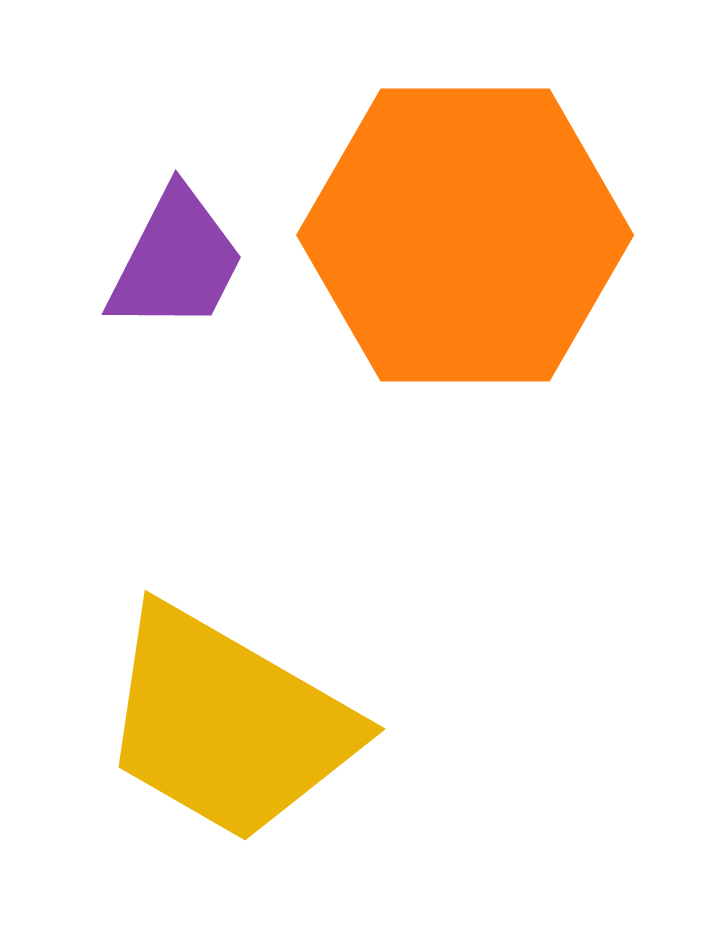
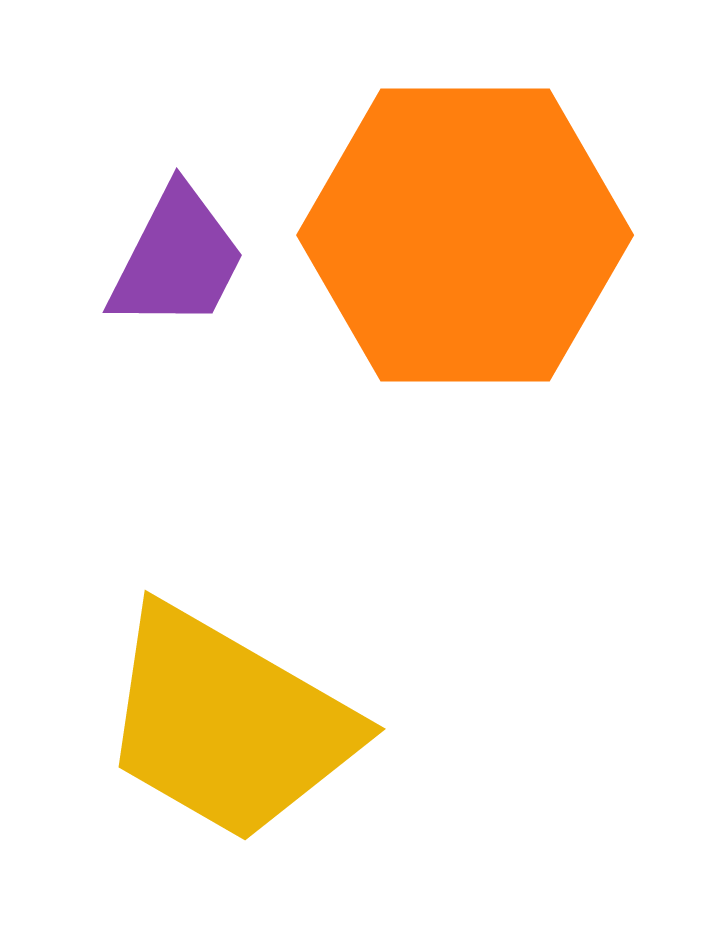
purple trapezoid: moved 1 px right, 2 px up
